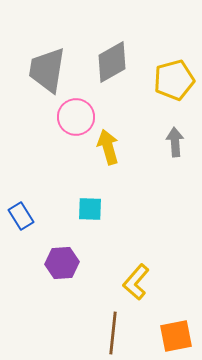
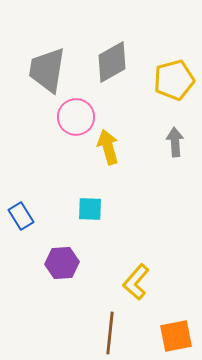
brown line: moved 3 px left
